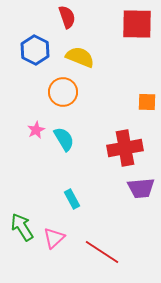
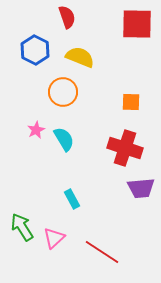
orange square: moved 16 px left
red cross: rotated 28 degrees clockwise
